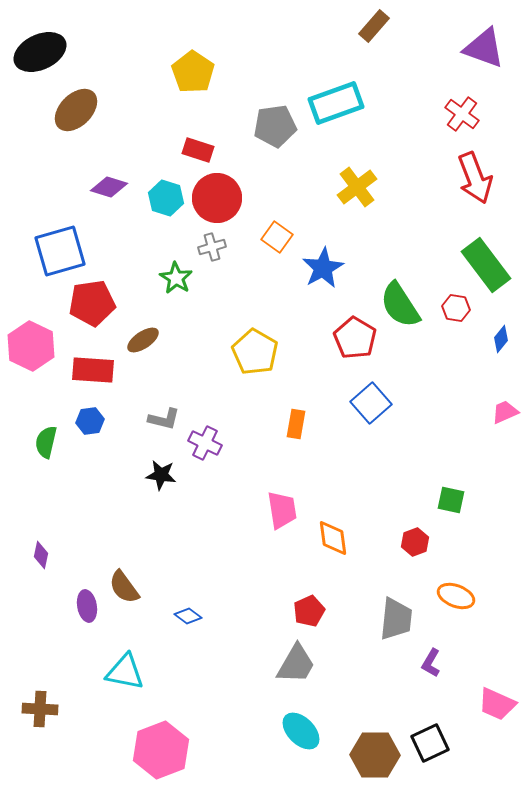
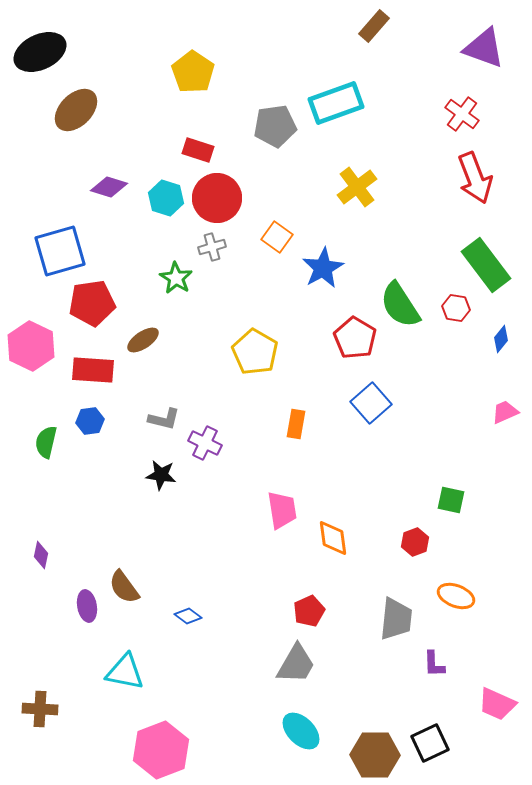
purple L-shape at (431, 663): moved 3 px right, 1 px down; rotated 32 degrees counterclockwise
